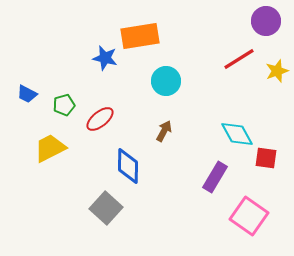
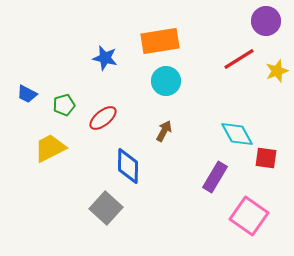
orange rectangle: moved 20 px right, 5 px down
red ellipse: moved 3 px right, 1 px up
